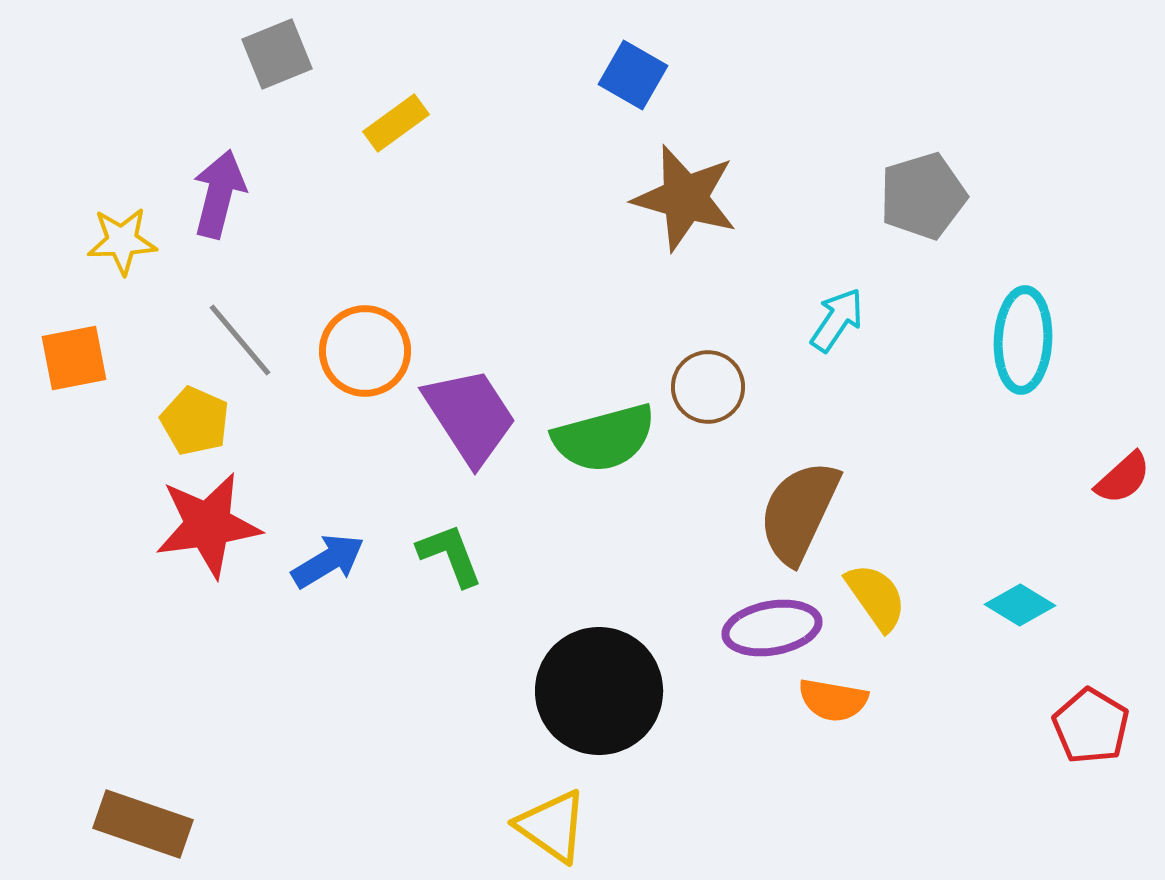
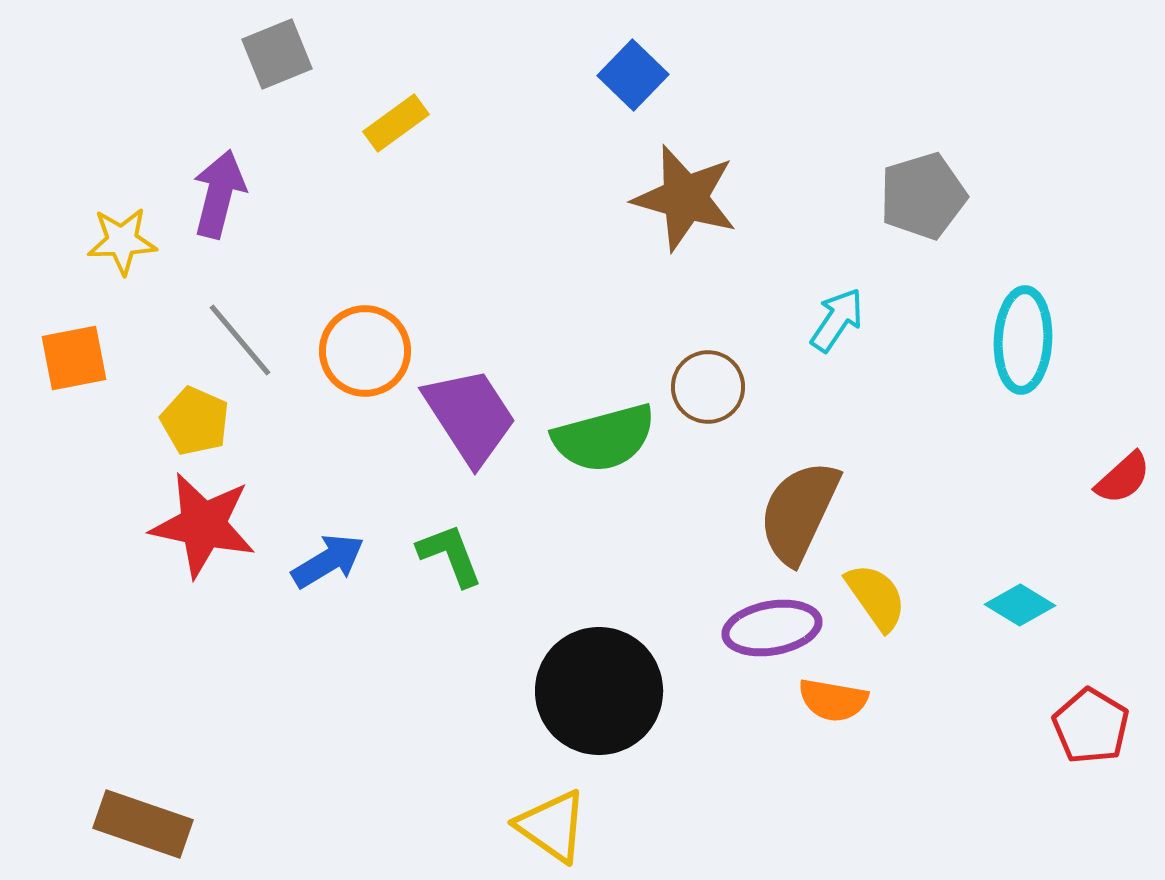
blue square: rotated 14 degrees clockwise
red star: moved 5 px left; rotated 20 degrees clockwise
